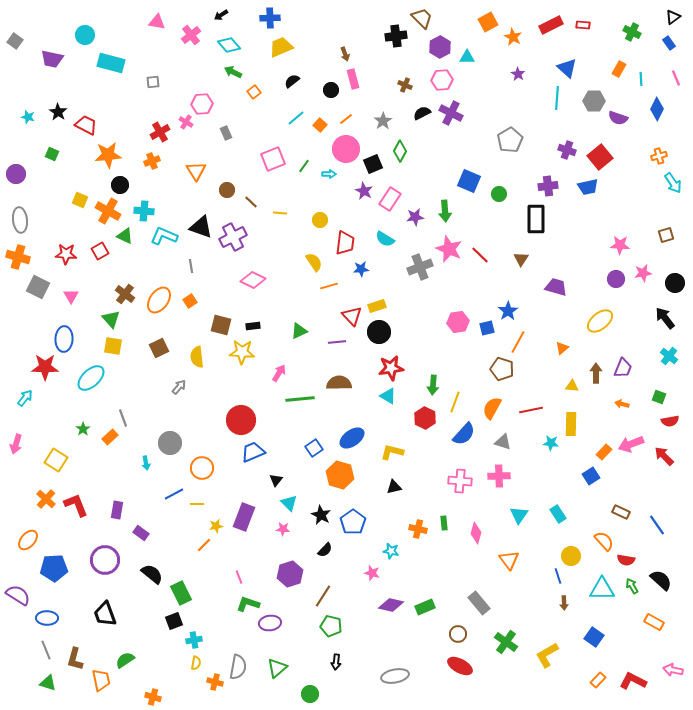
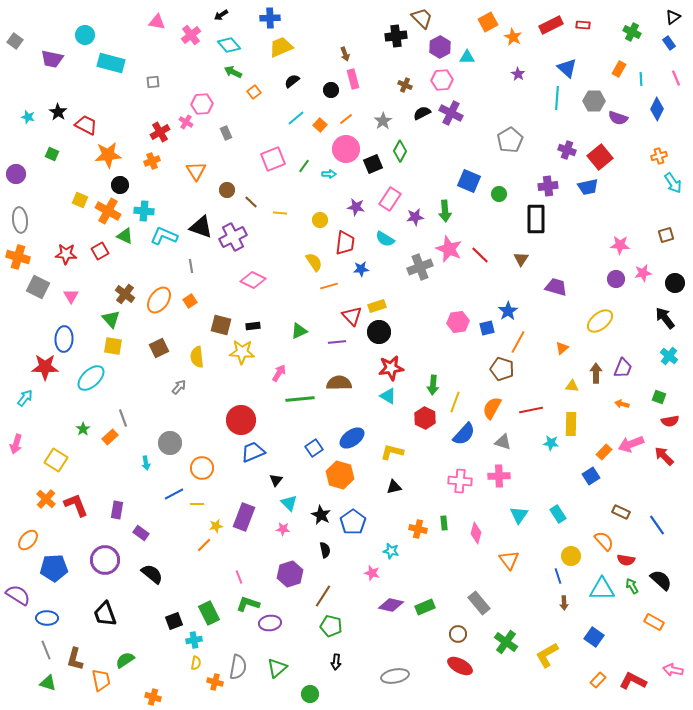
purple star at (364, 191): moved 8 px left, 16 px down; rotated 18 degrees counterclockwise
black semicircle at (325, 550): rotated 56 degrees counterclockwise
green rectangle at (181, 593): moved 28 px right, 20 px down
